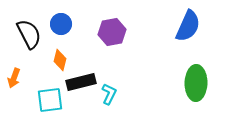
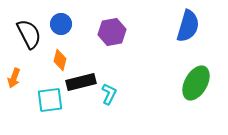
blue semicircle: rotated 8 degrees counterclockwise
green ellipse: rotated 28 degrees clockwise
